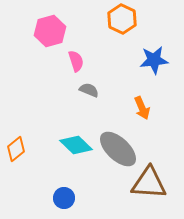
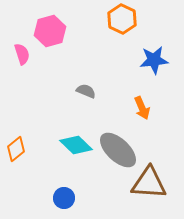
pink semicircle: moved 54 px left, 7 px up
gray semicircle: moved 3 px left, 1 px down
gray ellipse: moved 1 px down
